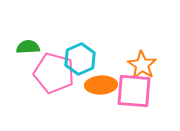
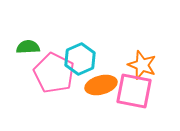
orange star: rotated 12 degrees counterclockwise
pink pentagon: rotated 12 degrees clockwise
orange ellipse: rotated 12 degrees counterclockwise
pink square: rotated 6 degrees clockwise
